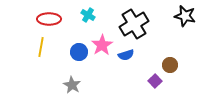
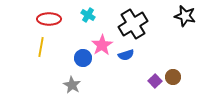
black cross: moved 1 px left
blue circle: moved 4 px right, 6 px down
brown circle: moved 3 px right, 12 px down
